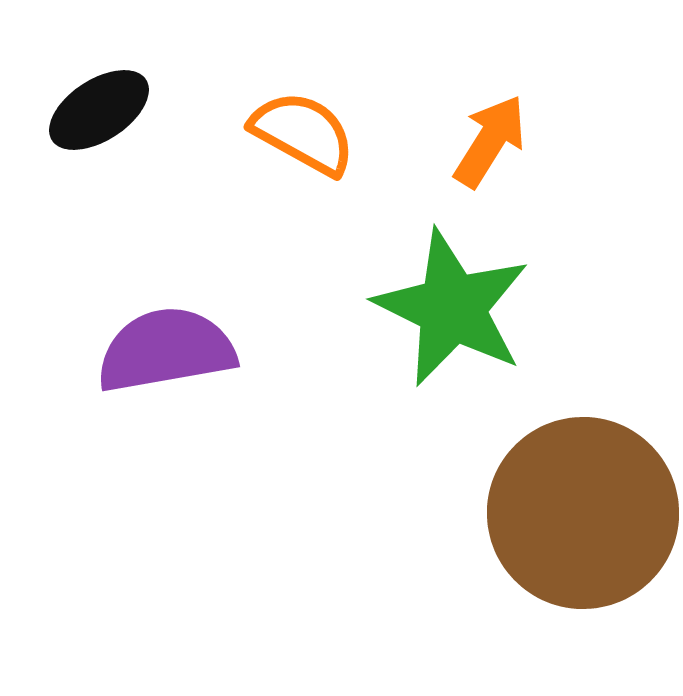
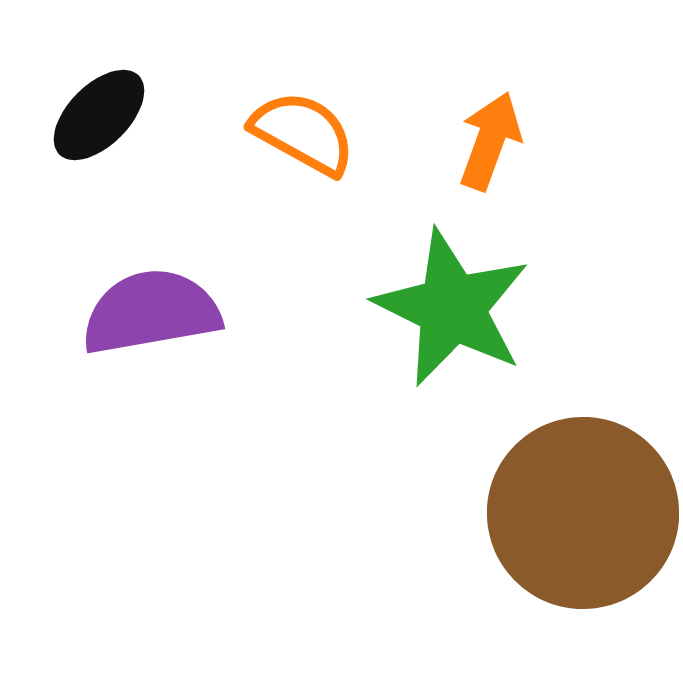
black ellipse: moved 5 px down; rotated 12 degrees counterclockwise
orange arrow: rotated 12 degrees counterclockwise
purple semicircle: moved 15 px left, 38 px up
